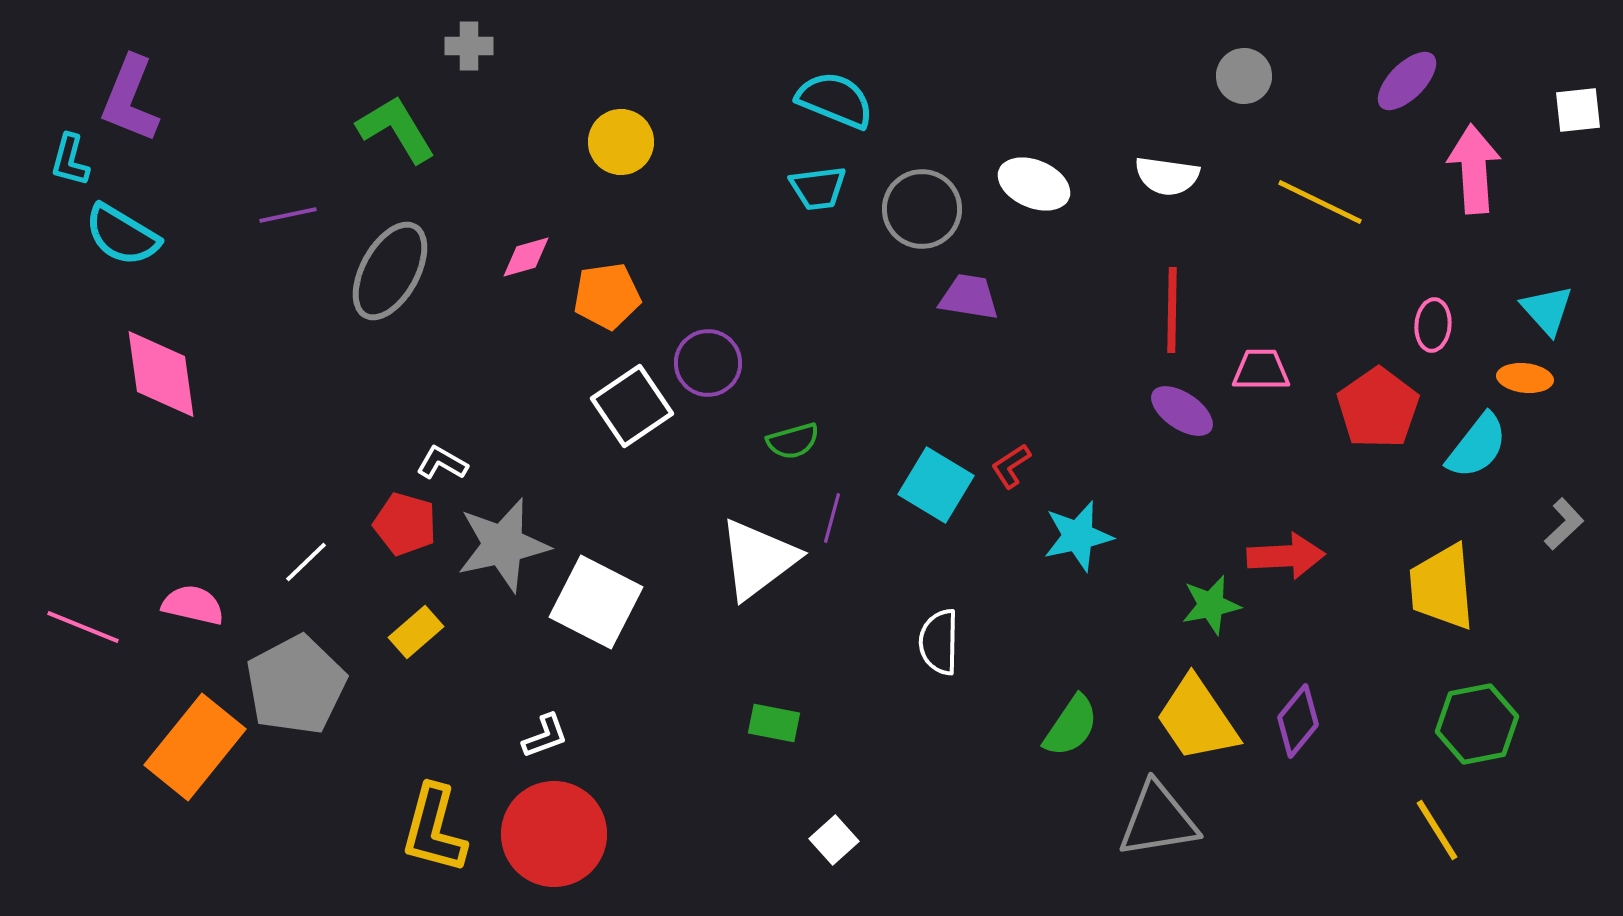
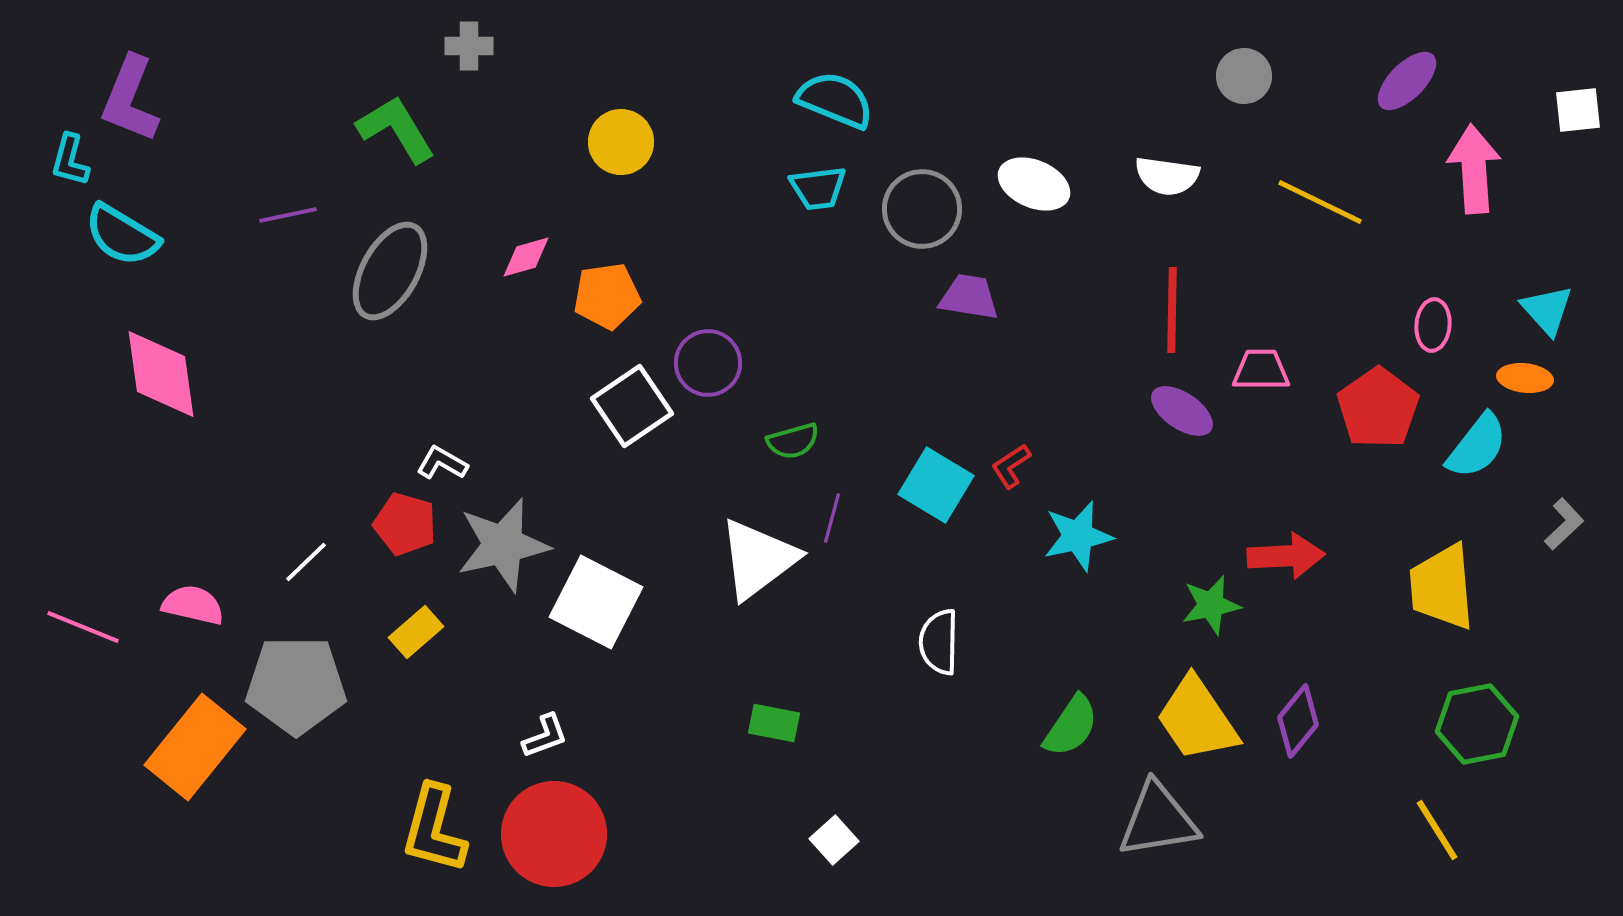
gray pentagon at (296, 685): rotated 28 degrees clockwise
